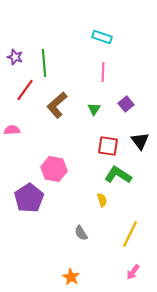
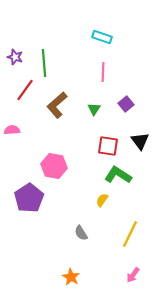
pink hexagon: moved 3 px up
yellow semicircle: rotated 128 degrees counterclockwise
pink arrow: moved 3 px down
